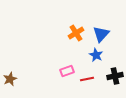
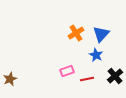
black cross: rotated 28 degrees counterclockwise
